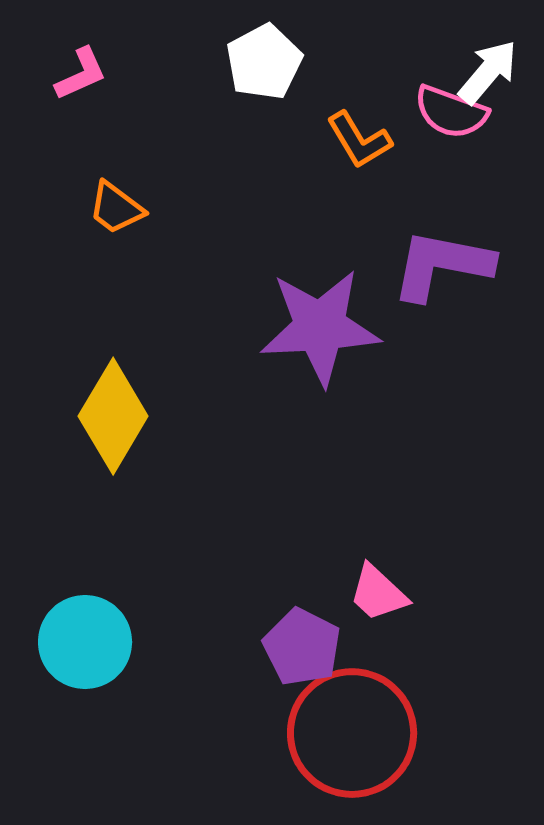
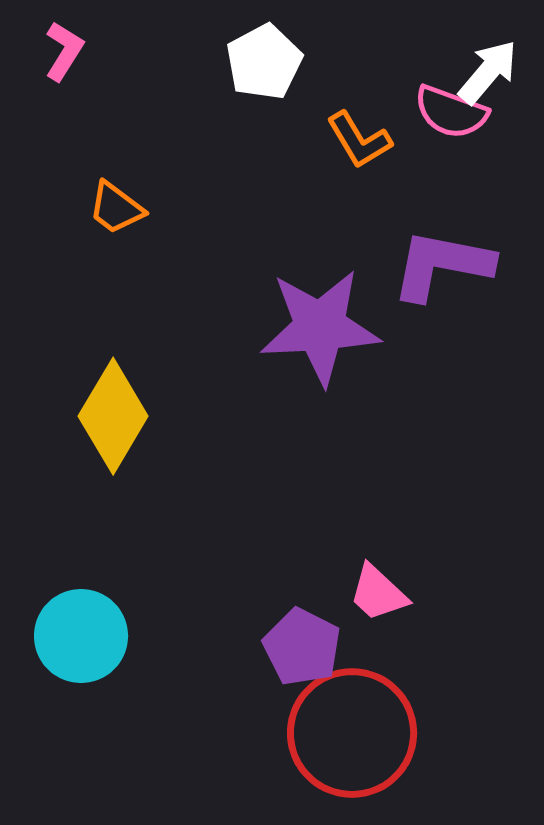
pink L-shape: moved 17 px left, 23 px up; rotated 34 degrees counterclockwise
cyan circle: moved 4 px left, 6 px up
